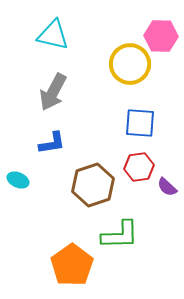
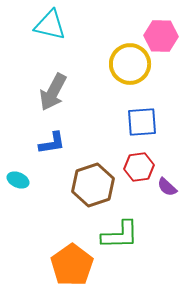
cyan triangle: moved 3 px left, 10 px up
blue square: moved 2 px right, 1 px up; rotated 8 degrees counterclockwise
